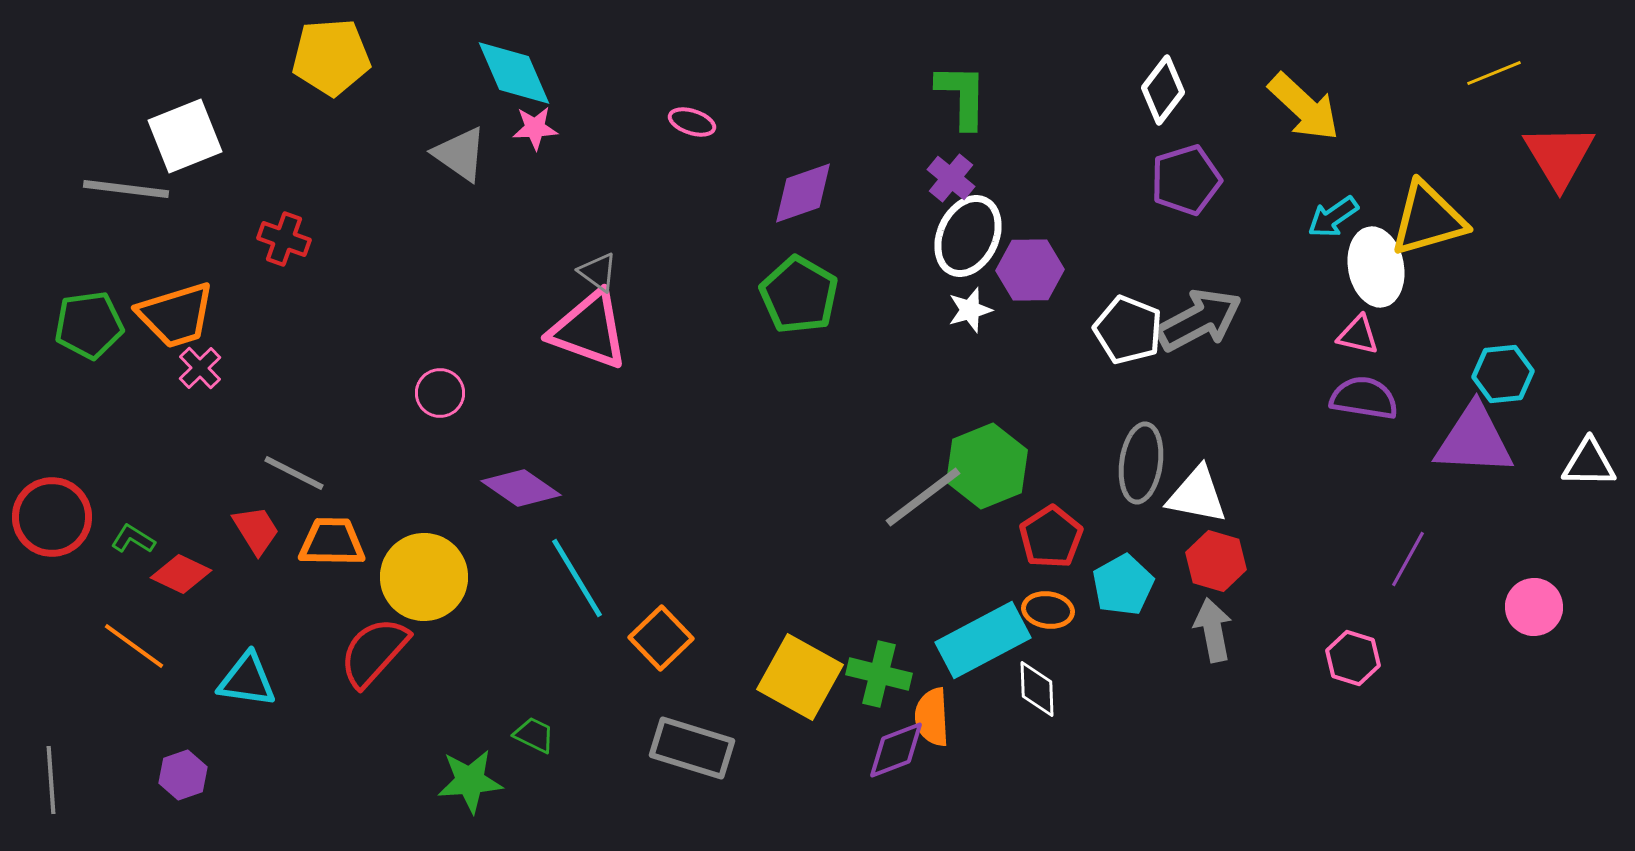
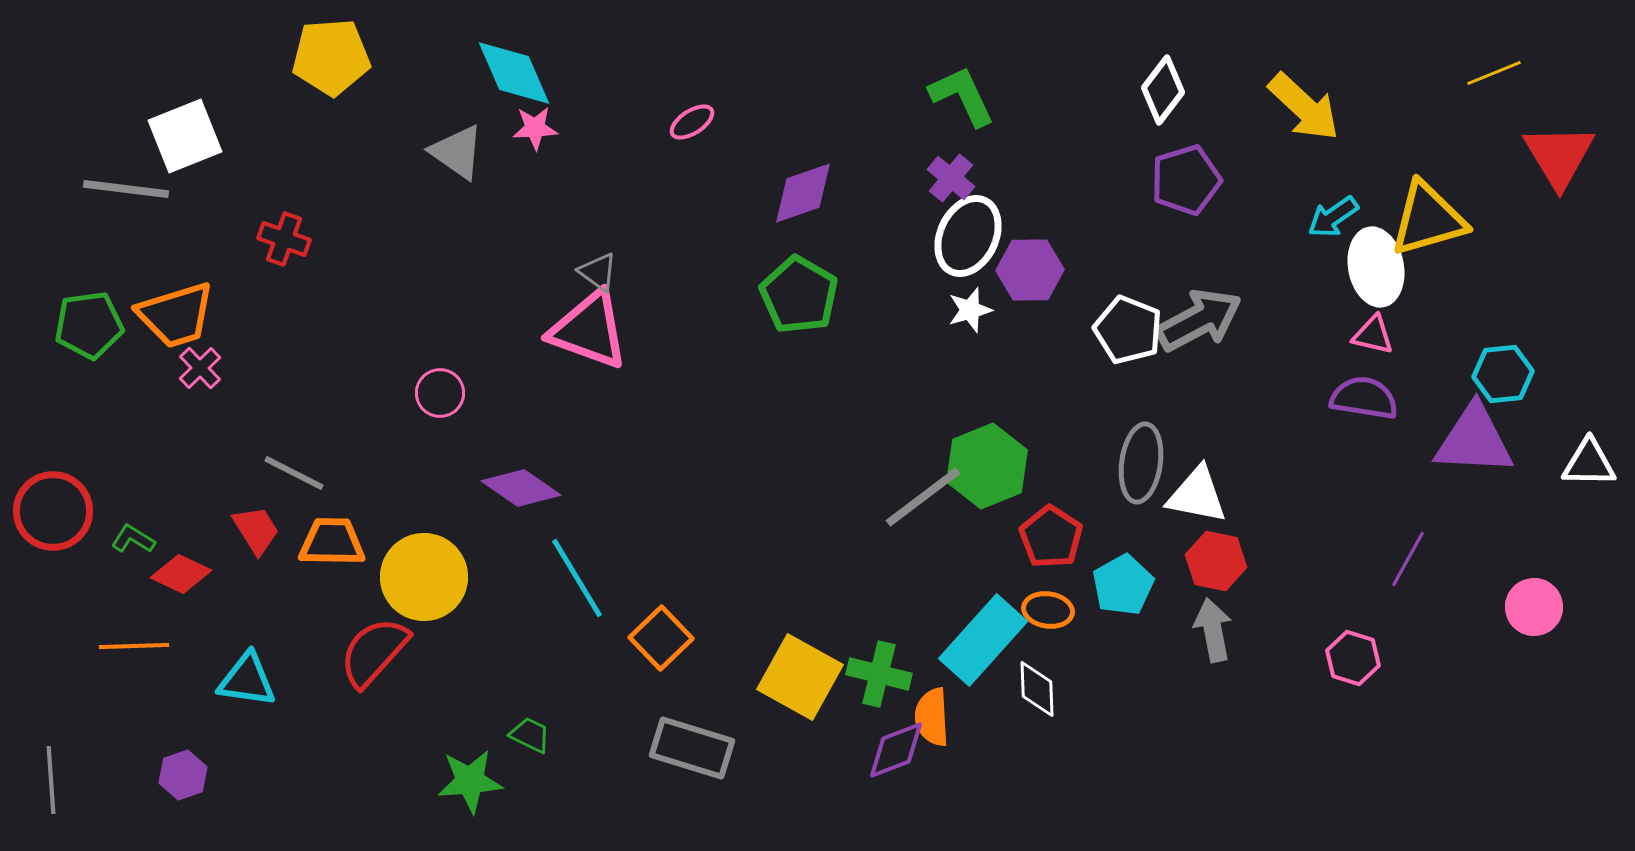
green L-shape at (962, 96): rotated 26 degrees counterclockwise
pink ellipse at (692, 122): rotated 51 degrees counterclockwise
gray triangle at (460, 154): moved 3 px left, 2 px up
pink triangle at (1358, 335): moved 15 px right
red circle at (52, 517): moved 1 px right, 6 px up
red pentagon at (1051, 537): rotated 6 degrees counterclockwise
red hexagon at (1216, 561): rotated 4 degrees counterclockwise
cyan rectangle at (983, 640): rotated 20 degrees counterclockwise
orange line at (134, 646): rotated 38 degrees counterclockwise
green trapezoid at (534, 735): moved 4 px left
